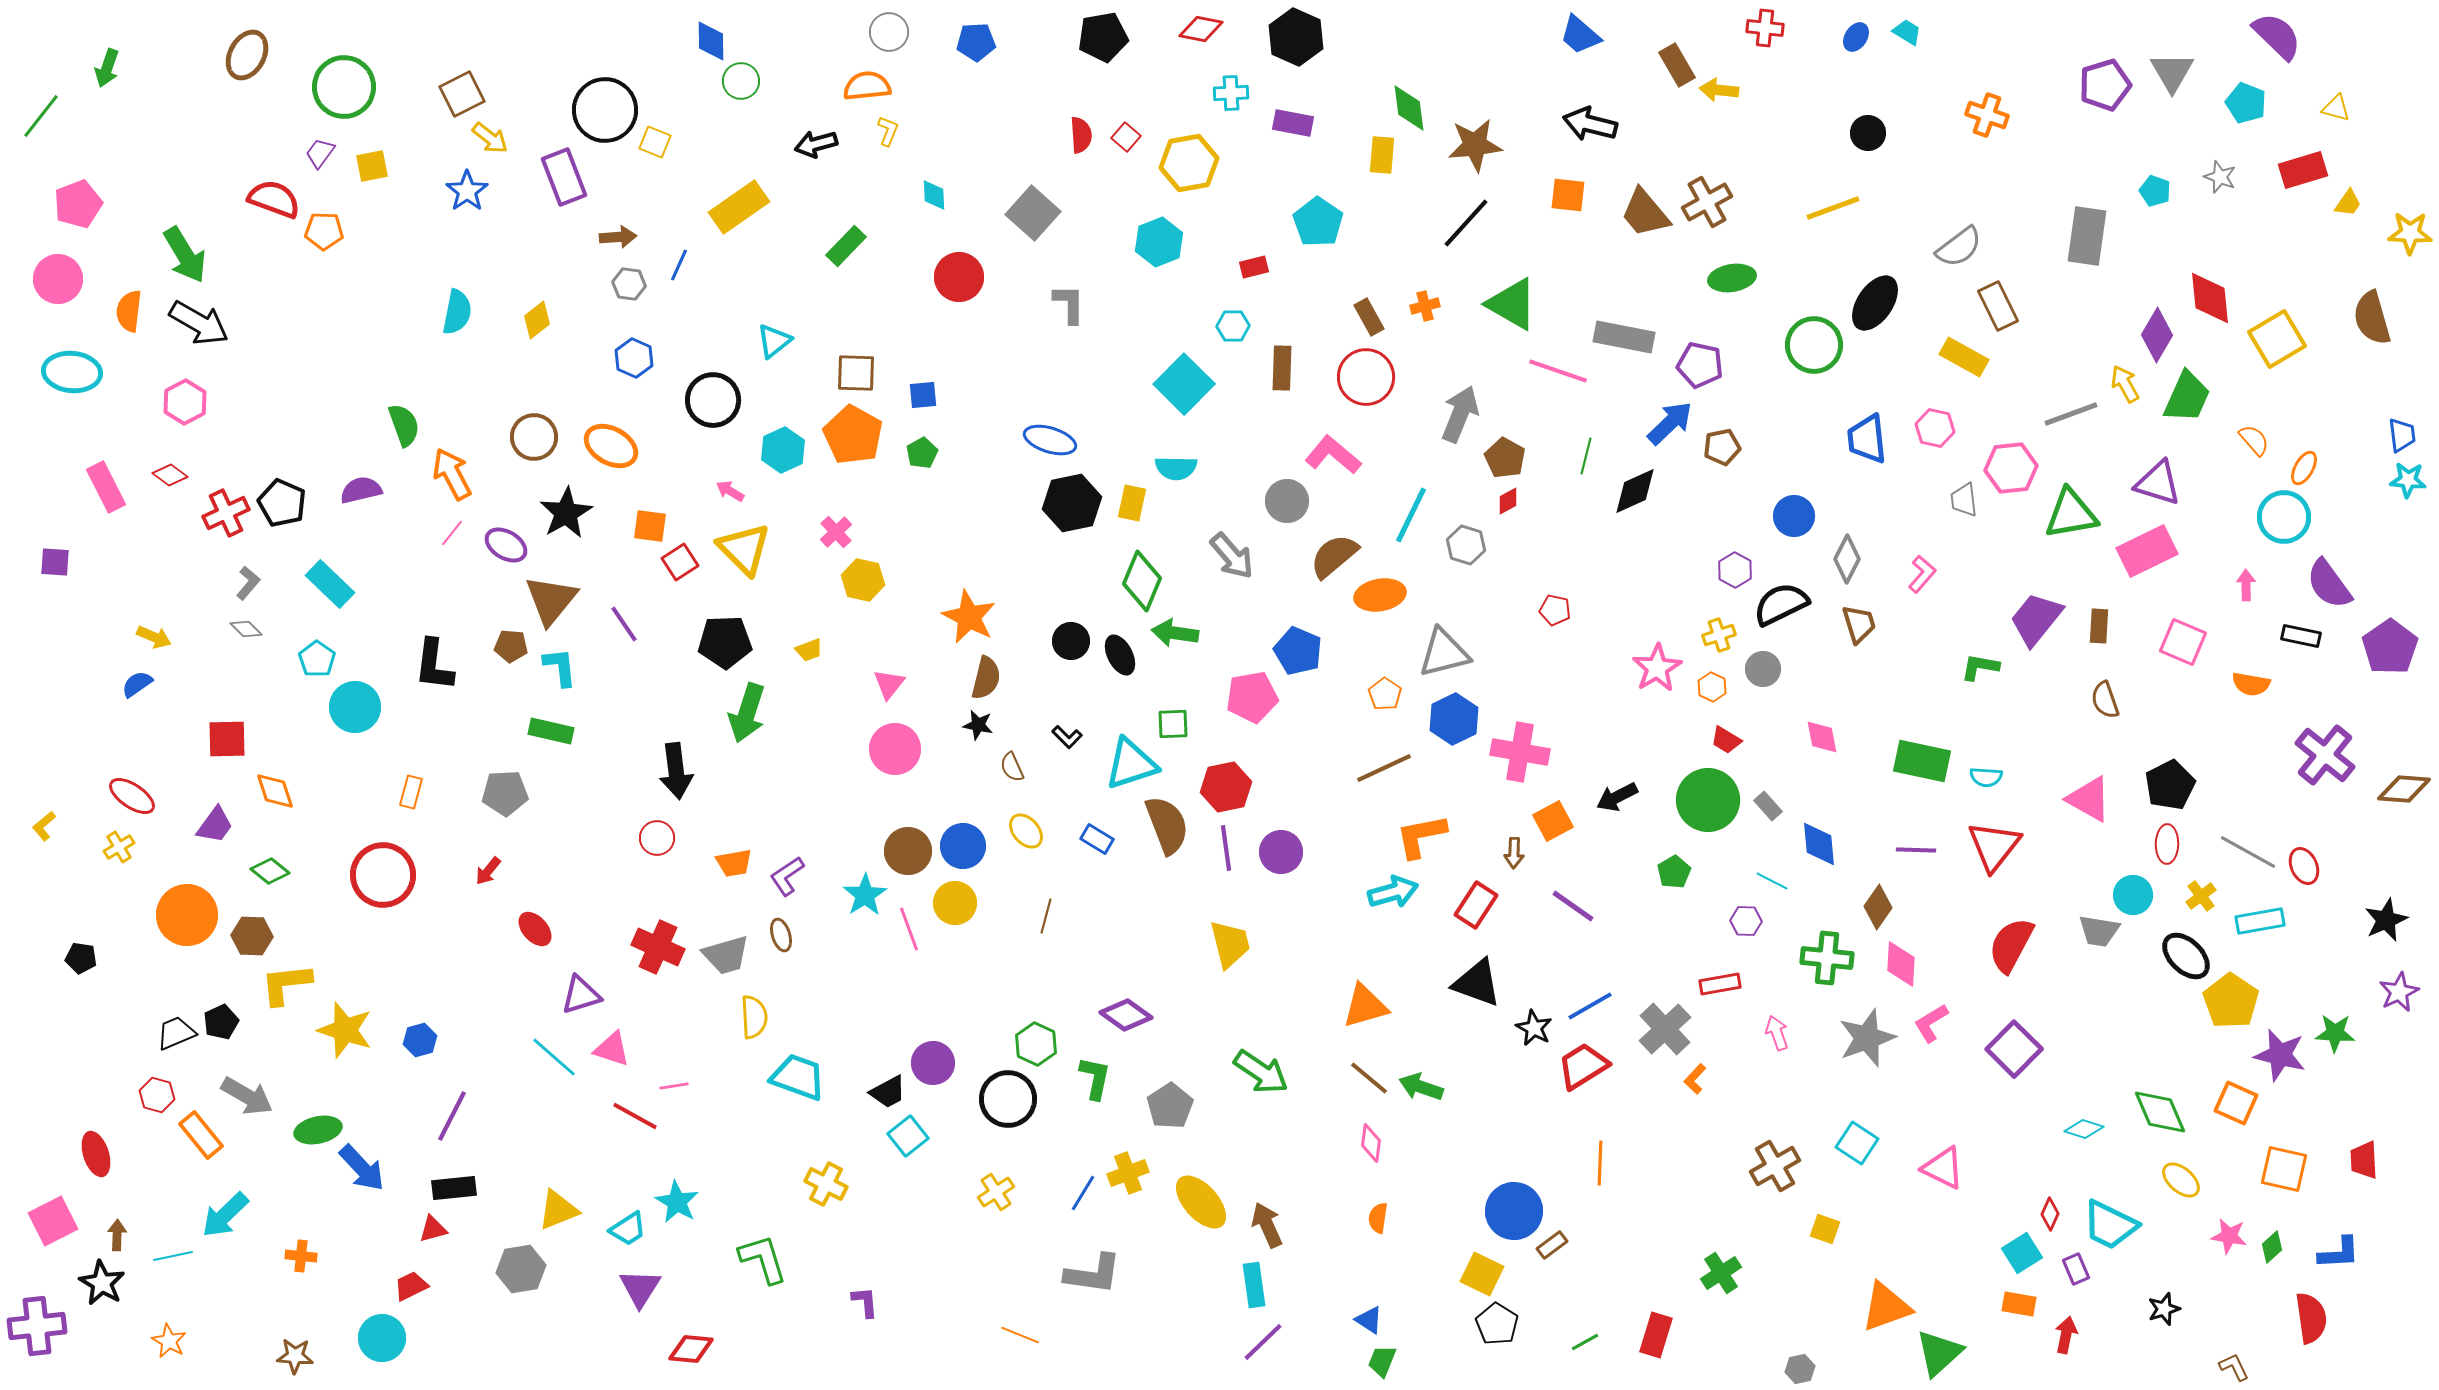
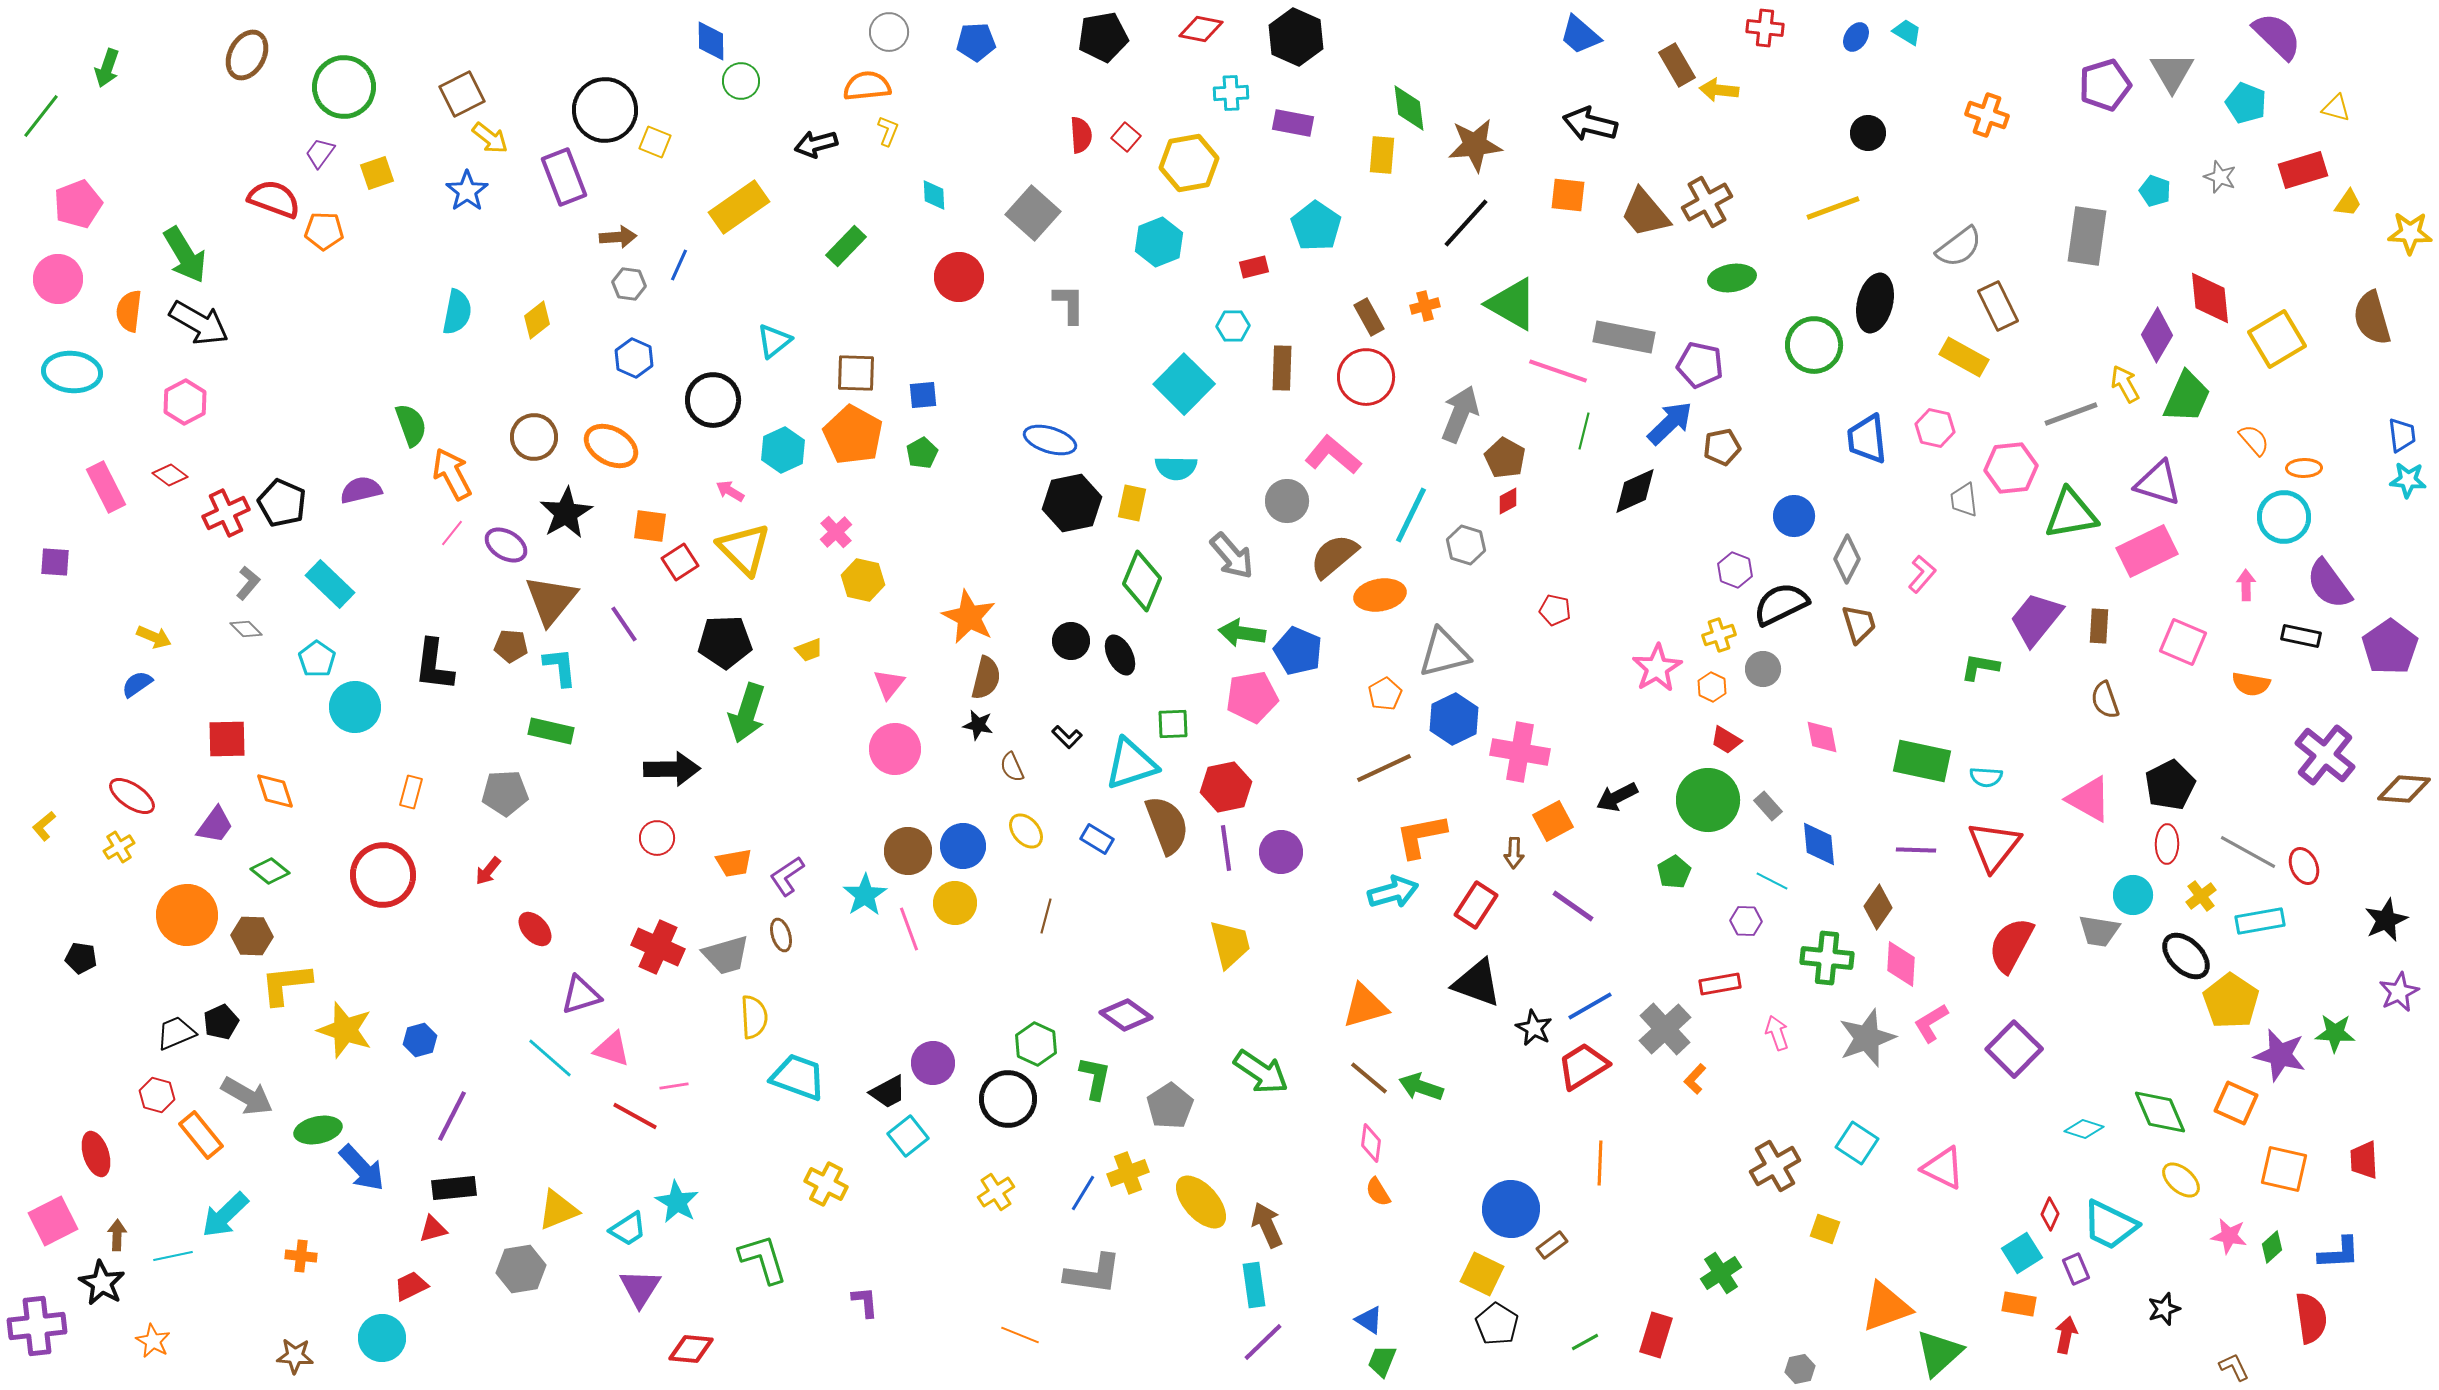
yellow square at (372, 166): moved 5 px right, 7 px down; rotated 8 degrees counterclockwise
cyan pentagon at (1318, 222): moved 2 px left, 4 px down
black ellipse at (1875, 303): rotated 20 degrees counterclockwise
green semicircle at (404, 425): moved 7 px right
green line at (1586, 456): moved 2 px left, 25 px up
orange ellipse at (2304, 468): rotated 60 degrees clockwise
purple hexagon at (1735, 570): rotated 8 degrees counterclockwise
green arrow at (1175, 633): moved 67 px right
orange pentagon at (1385, 694): rotated 8 degrees clockwise
black arrow at (676, 771): moved 4 px left, 2 px up; rotated 84 degrees counterclockwise
cyan line at (554, 1057): moved 4 px left, 1 px down
blue circle at (1514, 1211): moved 3 px left, 2 px up
orange semicircle at (1378, 1218): moved 26 px up; rotated 40 degrees counterclockwise
orange star at (169, 1341): moved 16 px left
